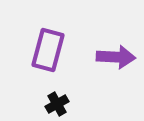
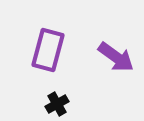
purple arrow: rotated 33 degrees clockwise
